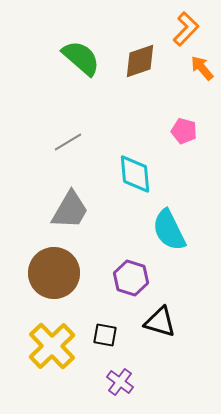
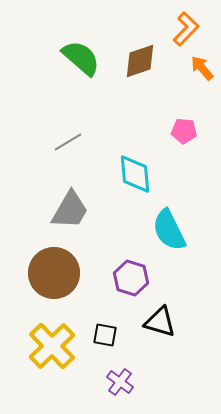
pink pentagon: rotated 10 degrees counterclockwise
